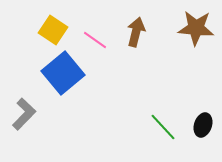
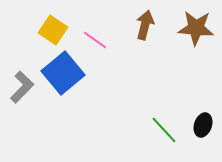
brown arrow: moved 9 px right, 7 px up
gray L-shape: moved 2 px left, 27 px up
green line: moved 1 px right, 3 px down
